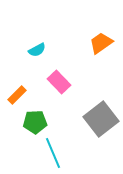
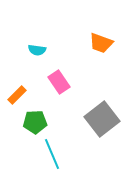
orange trapezoid: rotated 125 degrees counterclockwise
cyan semicircle: rotated 36 degrees clockwise
pink rectangle: rotated 10 degrees clockwise
gray square: moved 1 px right
cyan line: moved 1 px left, 1 px down
